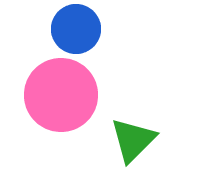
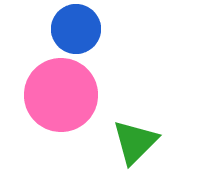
green triangle: moved 2 px right, 2 px down
